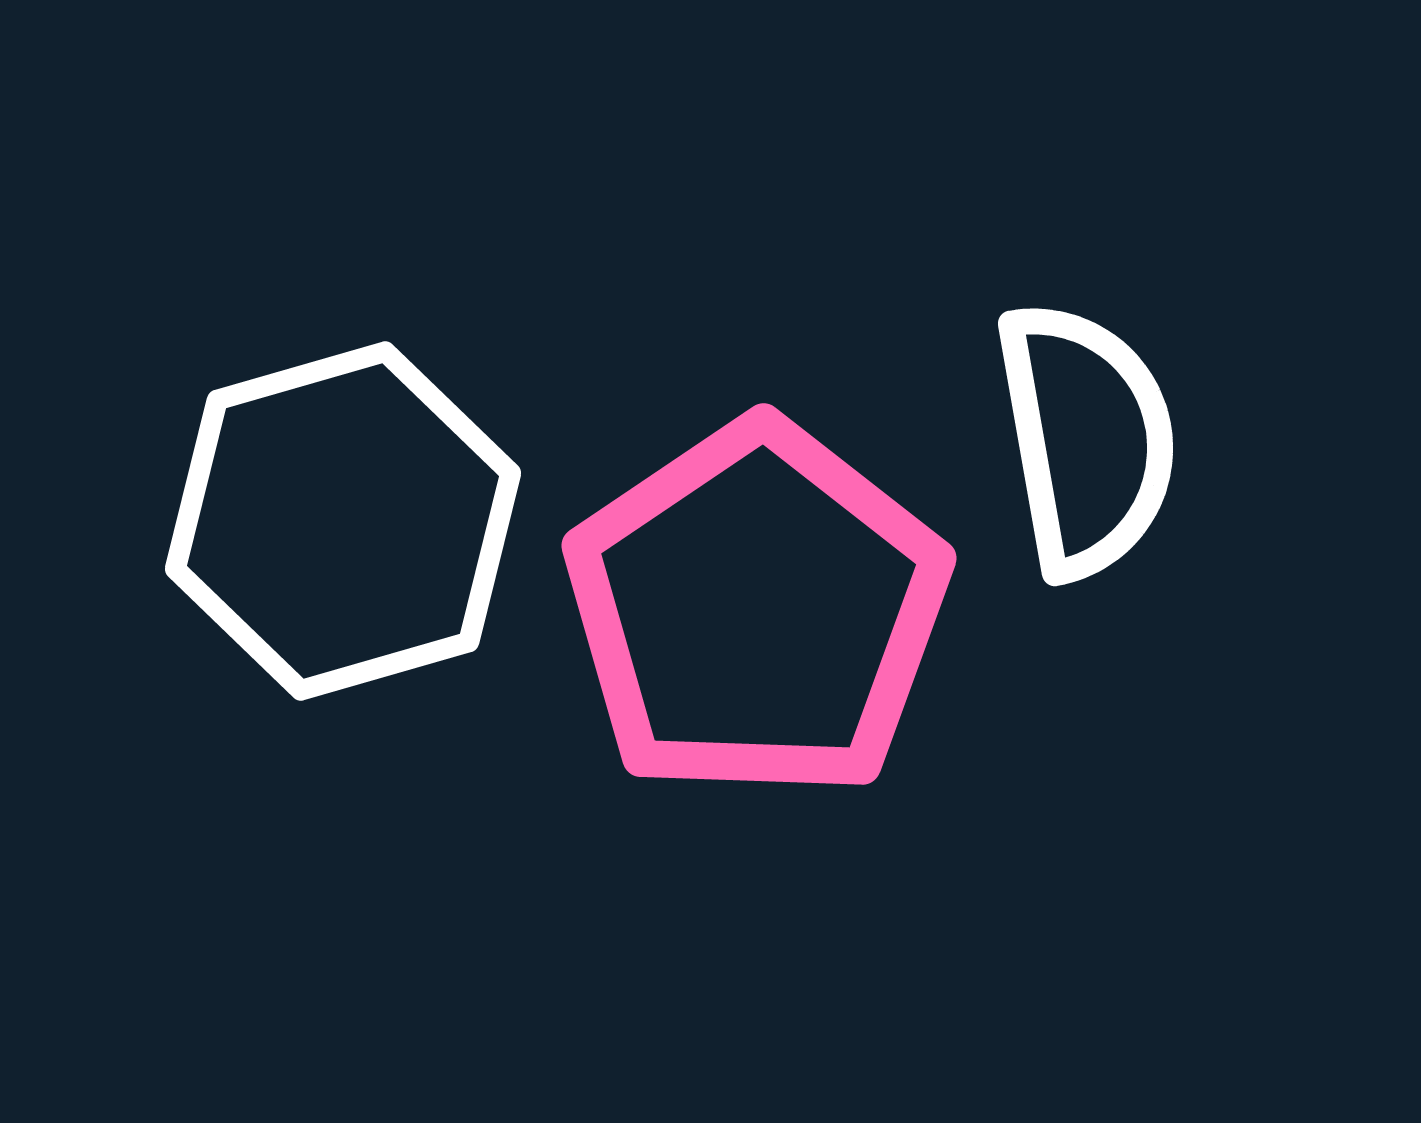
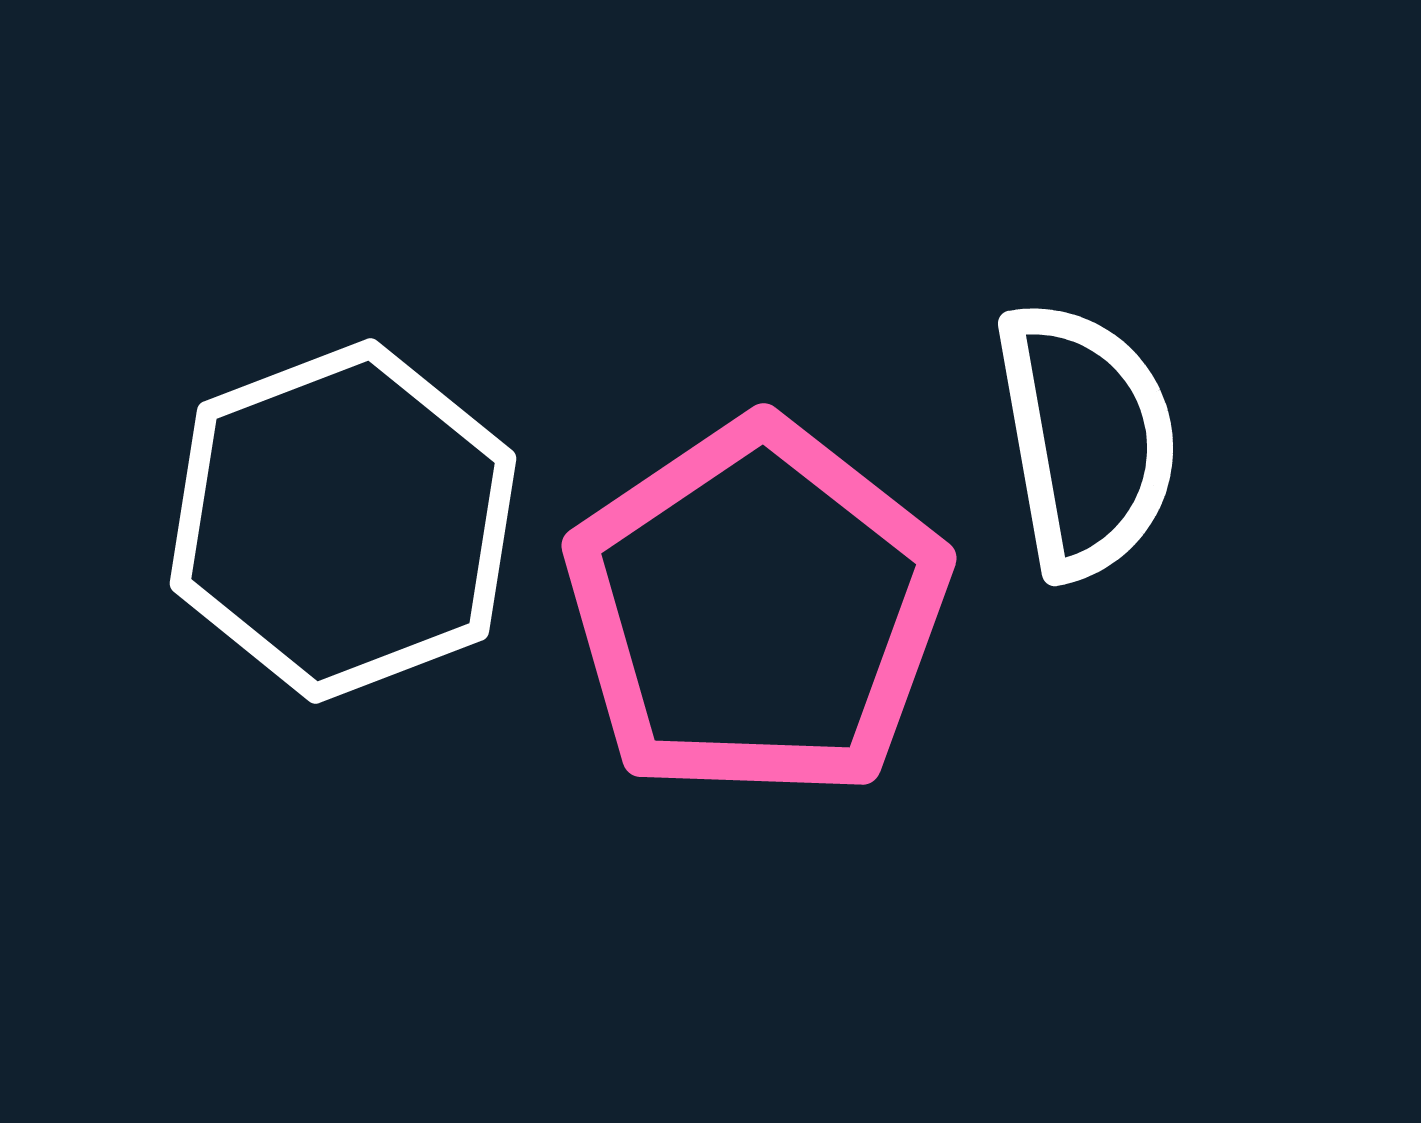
white hexagon: rotated 5 degrees counterclockwise
